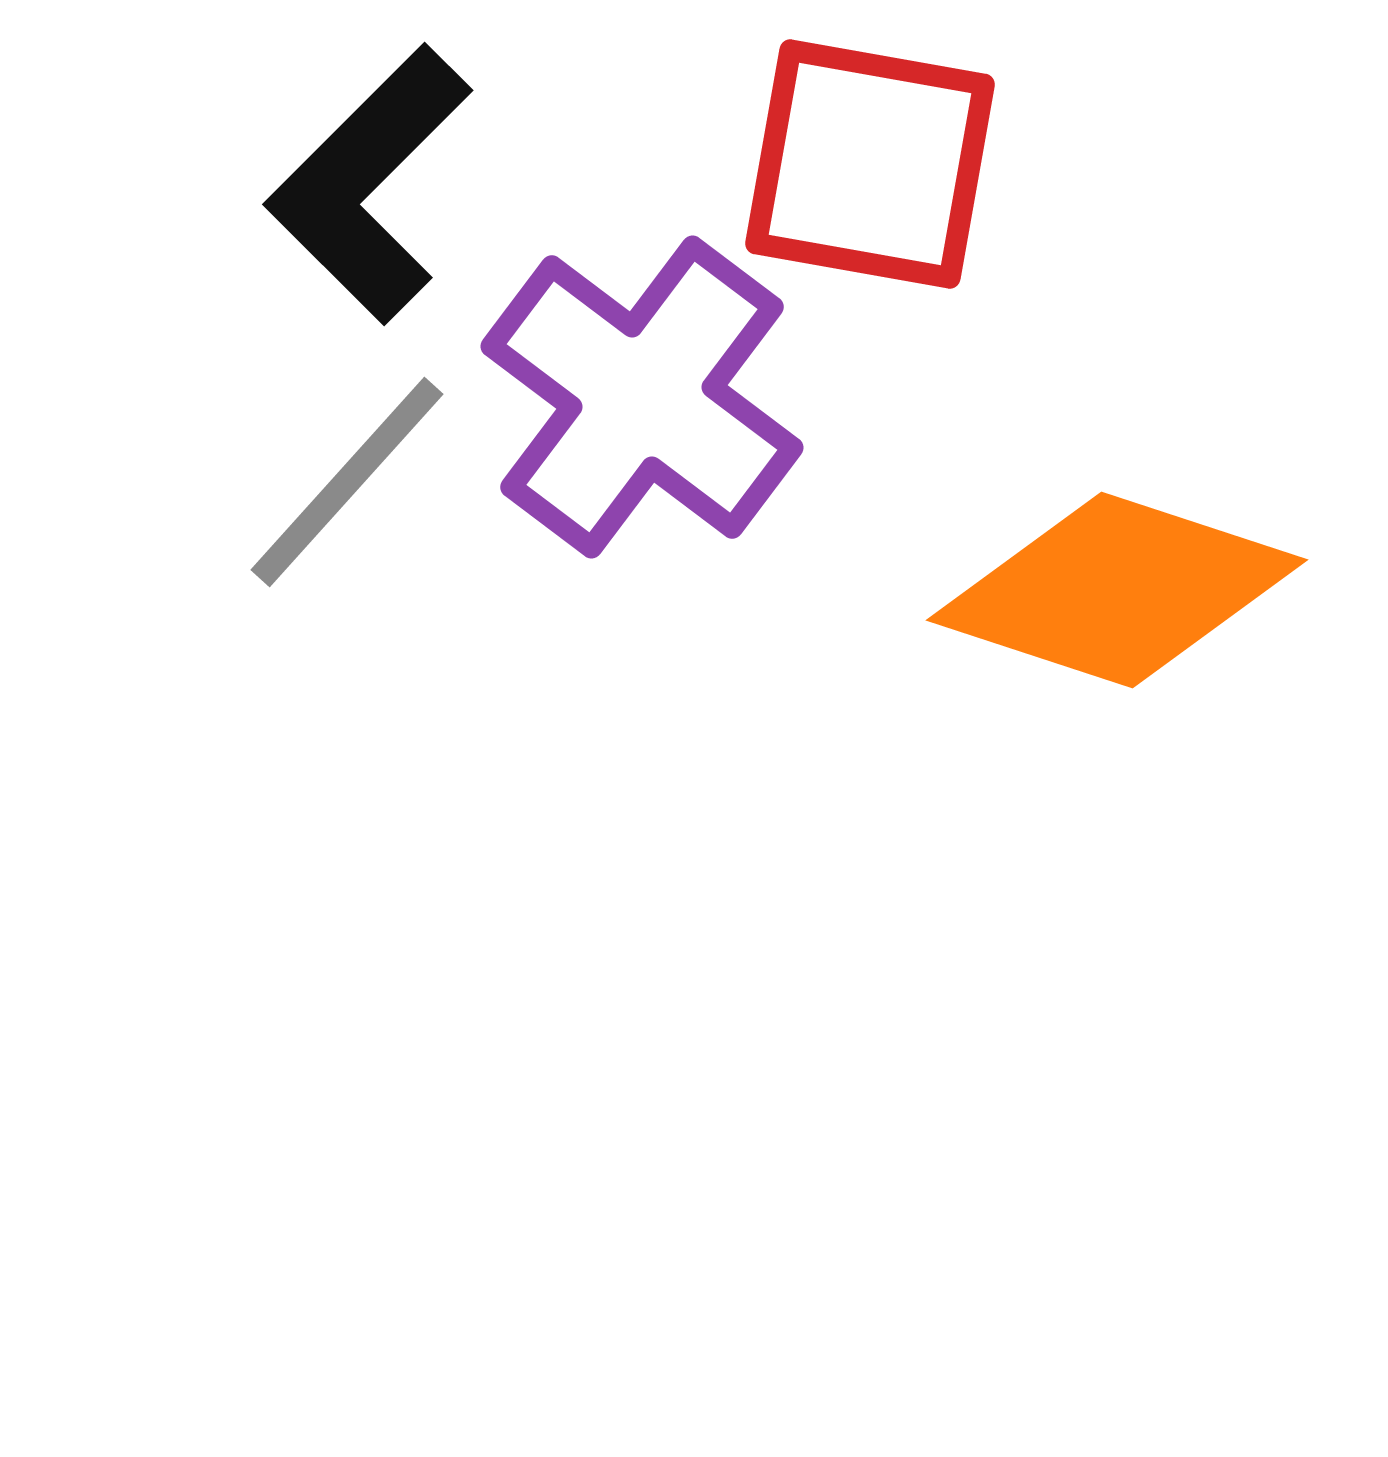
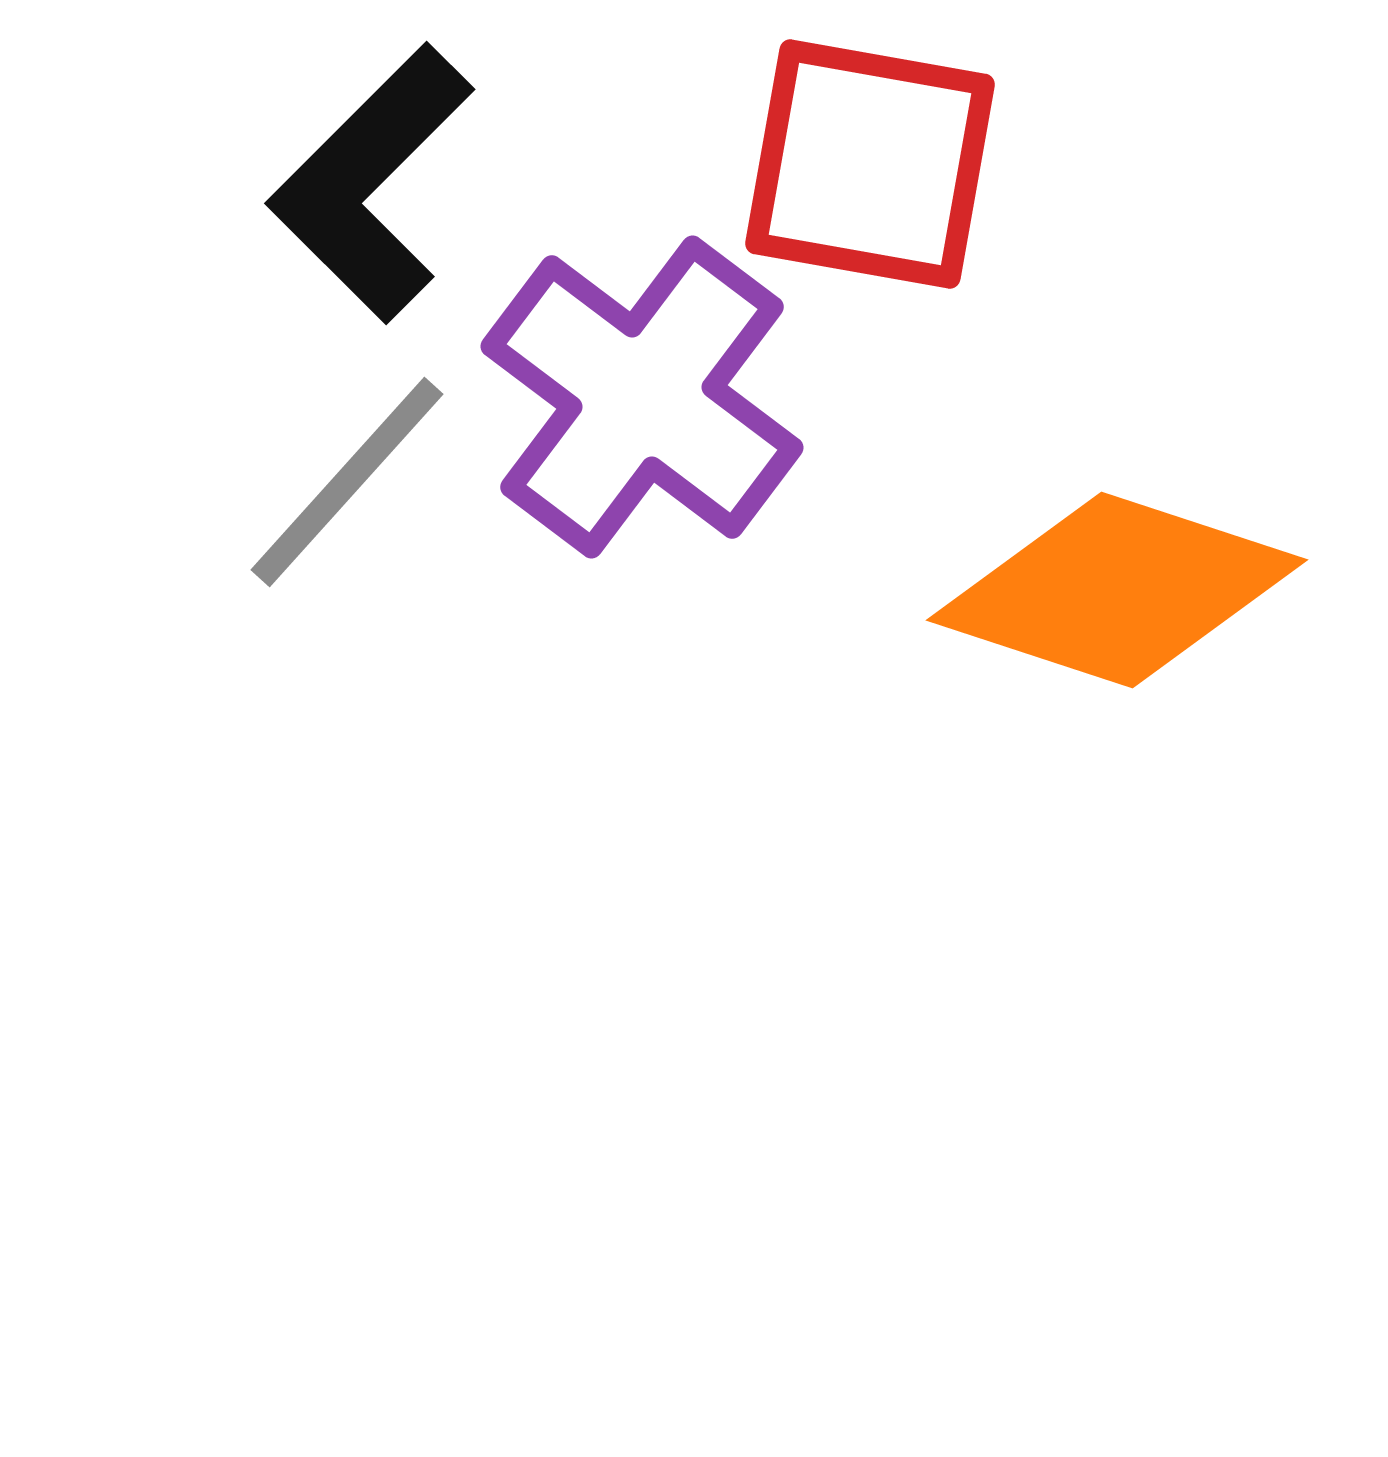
black L-shape: moved 2 px right, 1 px up
